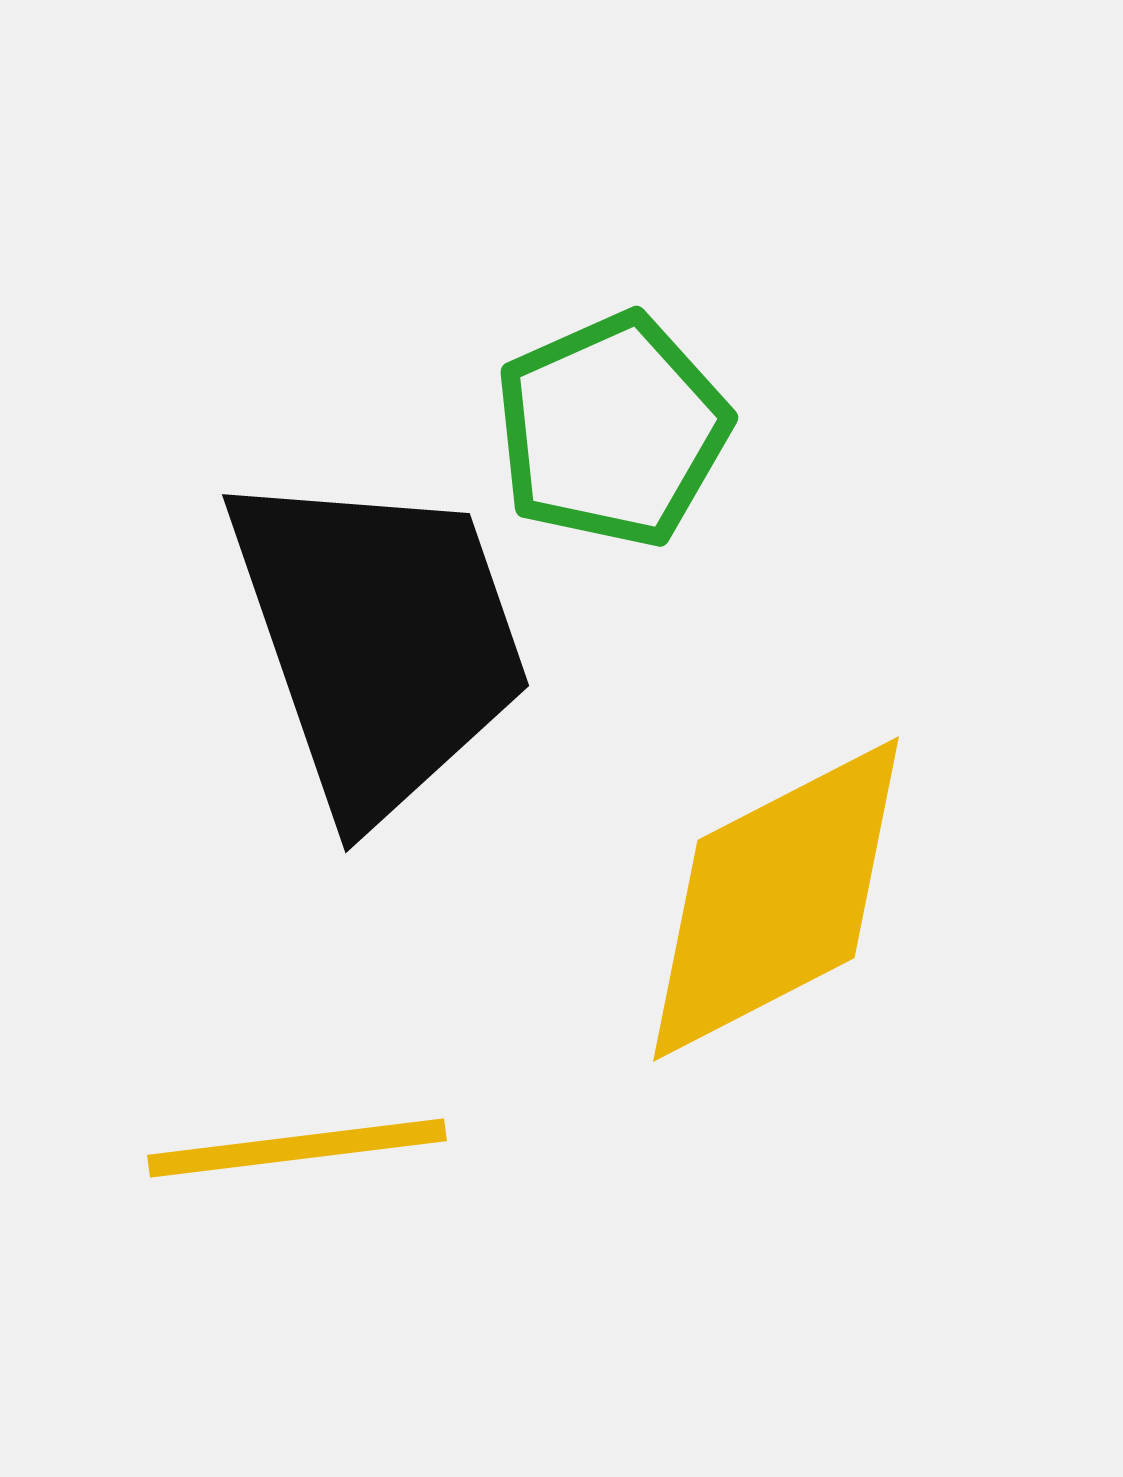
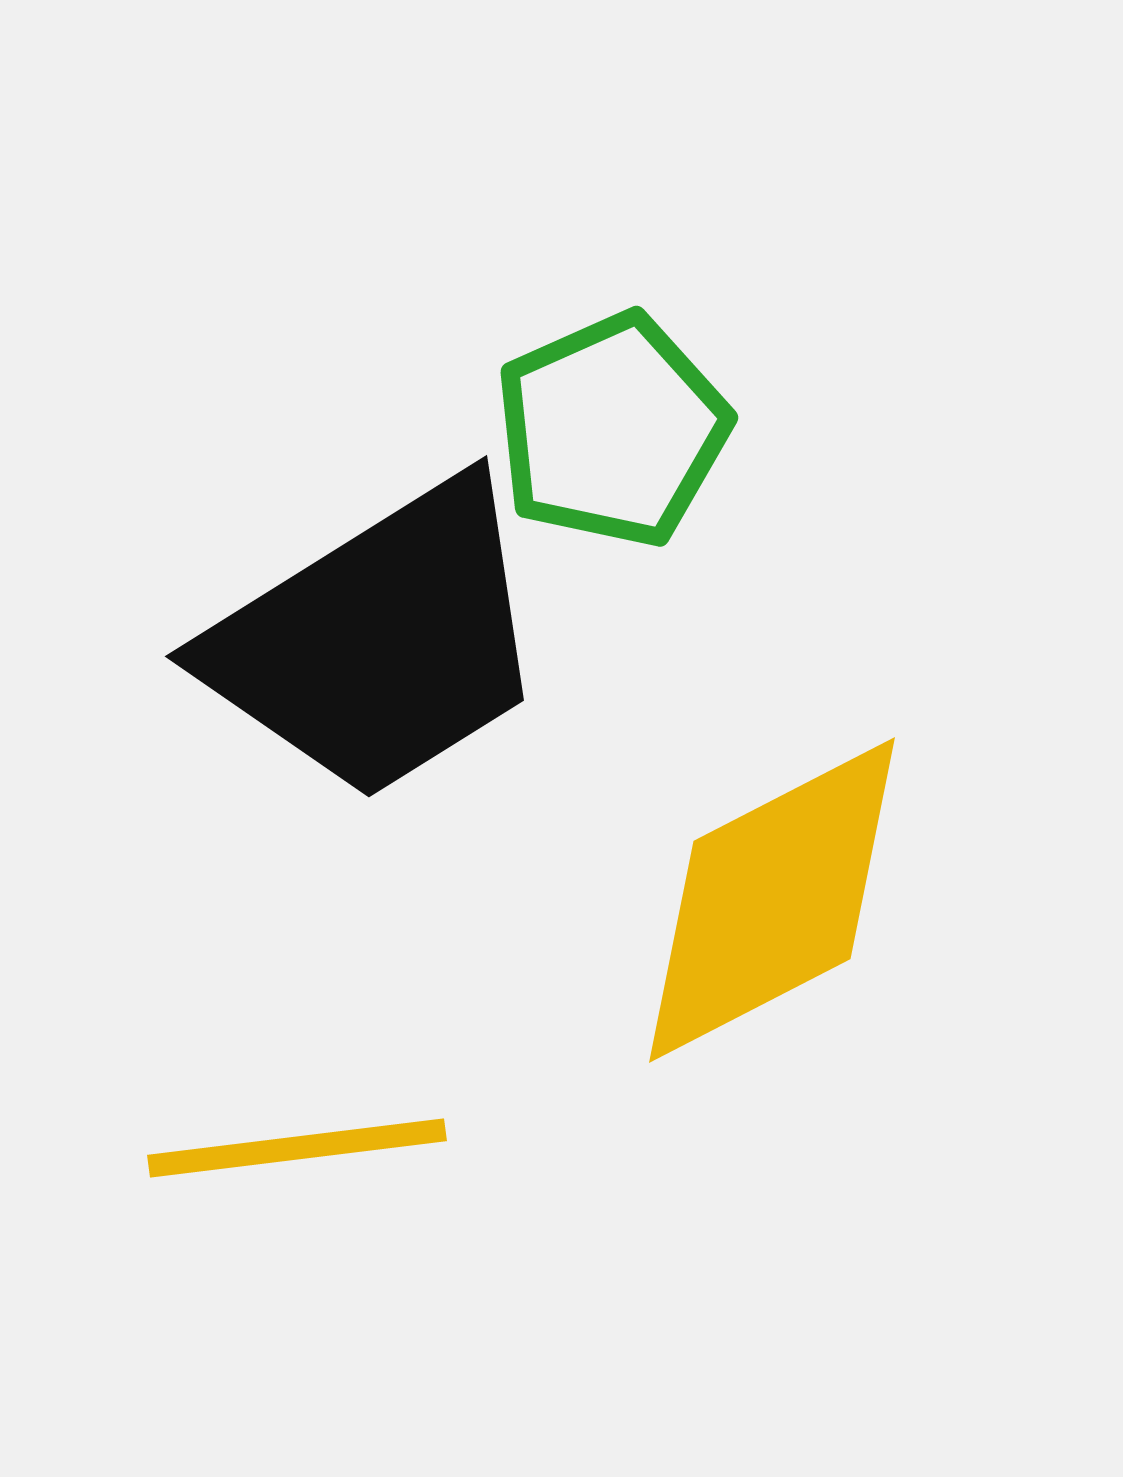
black trapezoid: rotated 77 degrees clockwise
yellow diamond: moved 4 px left, 1 px down
